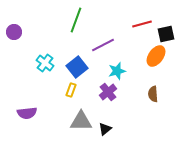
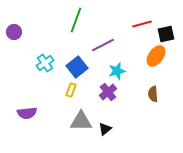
cyan cross: rotated 18 degrees clockwise
